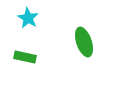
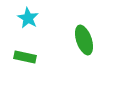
green ellipse: moved 2 px up
